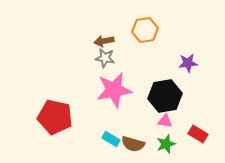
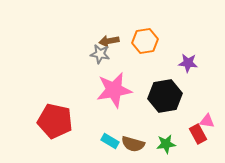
orange hexagon: moved 11 px down
brown arrow: moved 5 px right
gray star: moved 5 px left, 4 px up
purple star: rotated 12 degrees clockwise
red pentagon: moved 4 px down
pink triangle: moved 42 px right
red rectangle: rotated 30 degrees clockwise
cyan rectangle: moved 1 px left, 2 px down
green star: rotated 12 degrees clockwise
